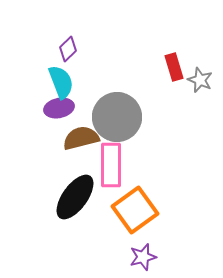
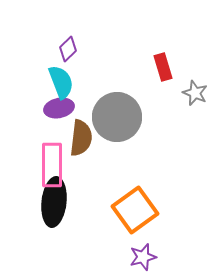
red rectangle: moved 11 px left
gray star: moved 5 px left, 13 px down
brown semicircle: rotated 111 degrees clockwise
pink rectangle: moved 59 px left
black ellipse: moved 21 px left, 5 px down; rotated 30 degrees counterclockwise
